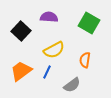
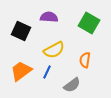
black square: rotated 18 degrees counterclockwise
